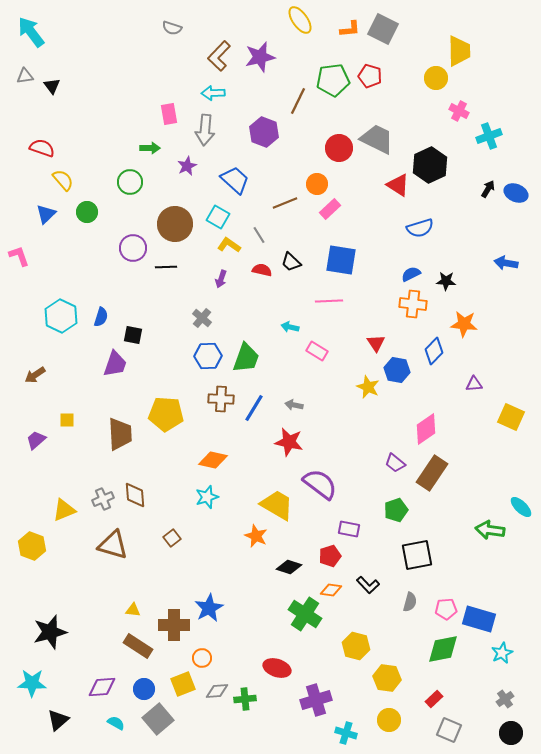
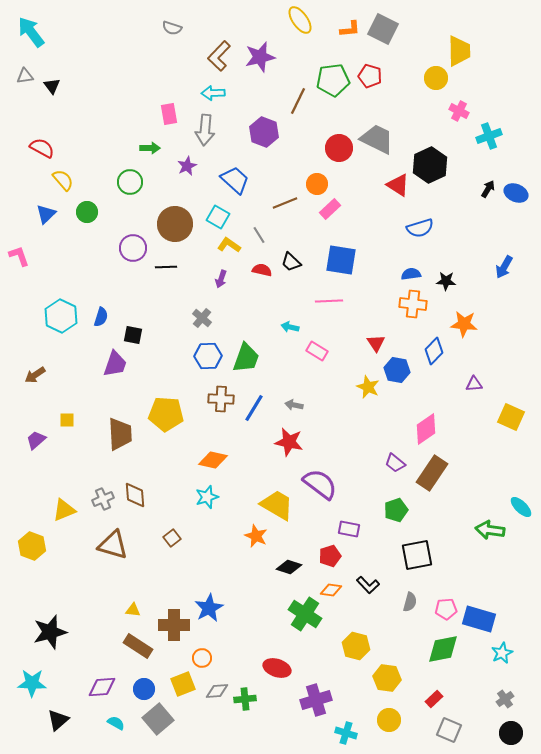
red semicircle at (42, 148): rotated 10 degrees clockwise
blue arrow at (506, 263): moved 2 px left, 4 px down; rotated 70 degrees counterclockwise
blue semicircle at (411, 274): rotated 18 degrees clockwise
